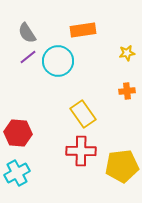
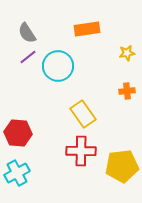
orange rectangle: moved 4 px right, 1 px up
cyan circle: moved 5 px down
